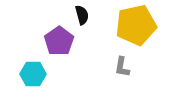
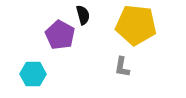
black semicircle: moved 1 px right
yellow pentagon: rotated 18 degrees clockwise
purple pentagon: moved 1 px right, 6 px up; rotated 8 degrees counterclockwise
